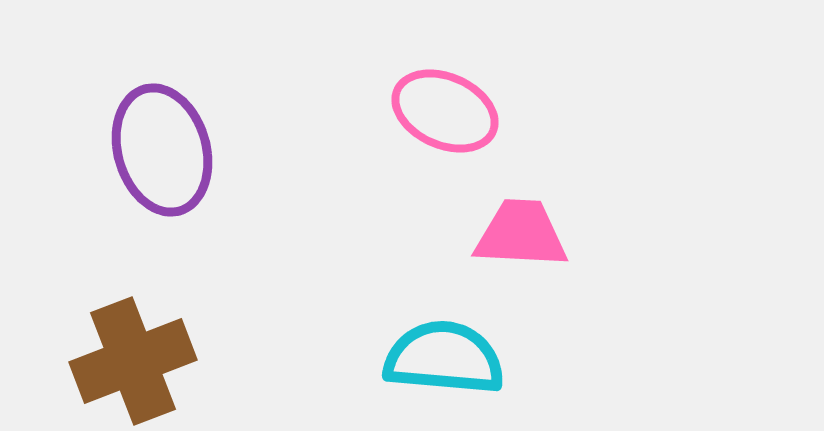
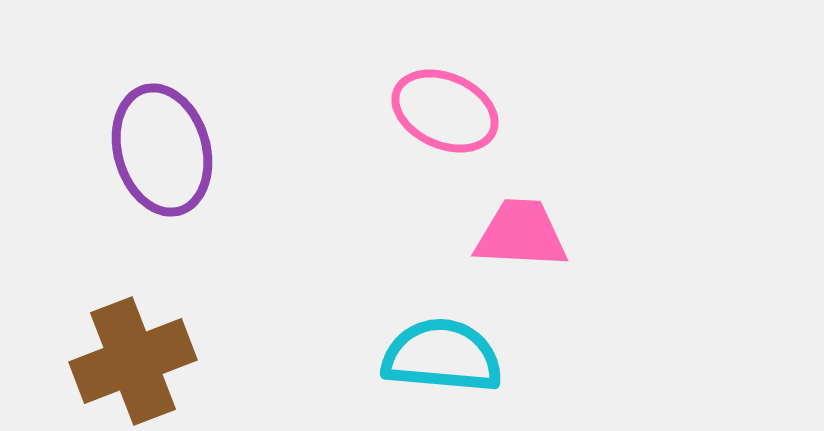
cyan semicircle: moved 2 px left, 2 px up
